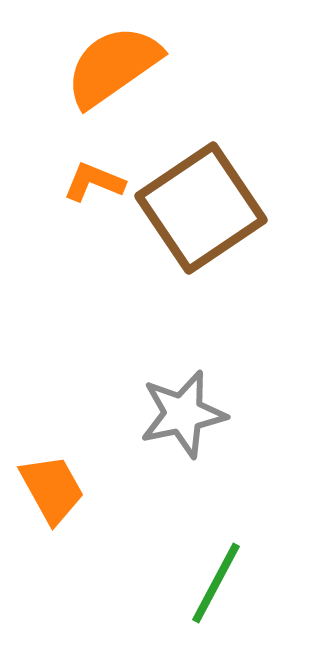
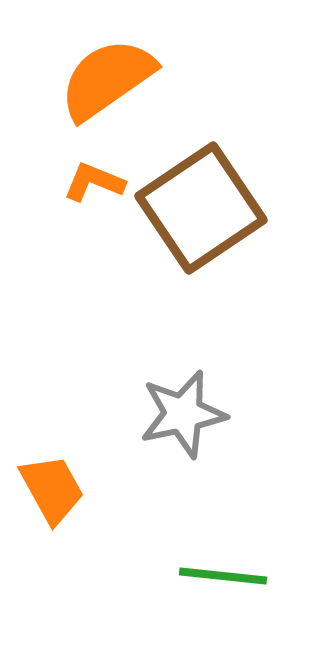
orange semicircle: moved 6 px left, 13 px down
green line: moved 7 px right, 7 px up; rotated 68 degrees clockwise
